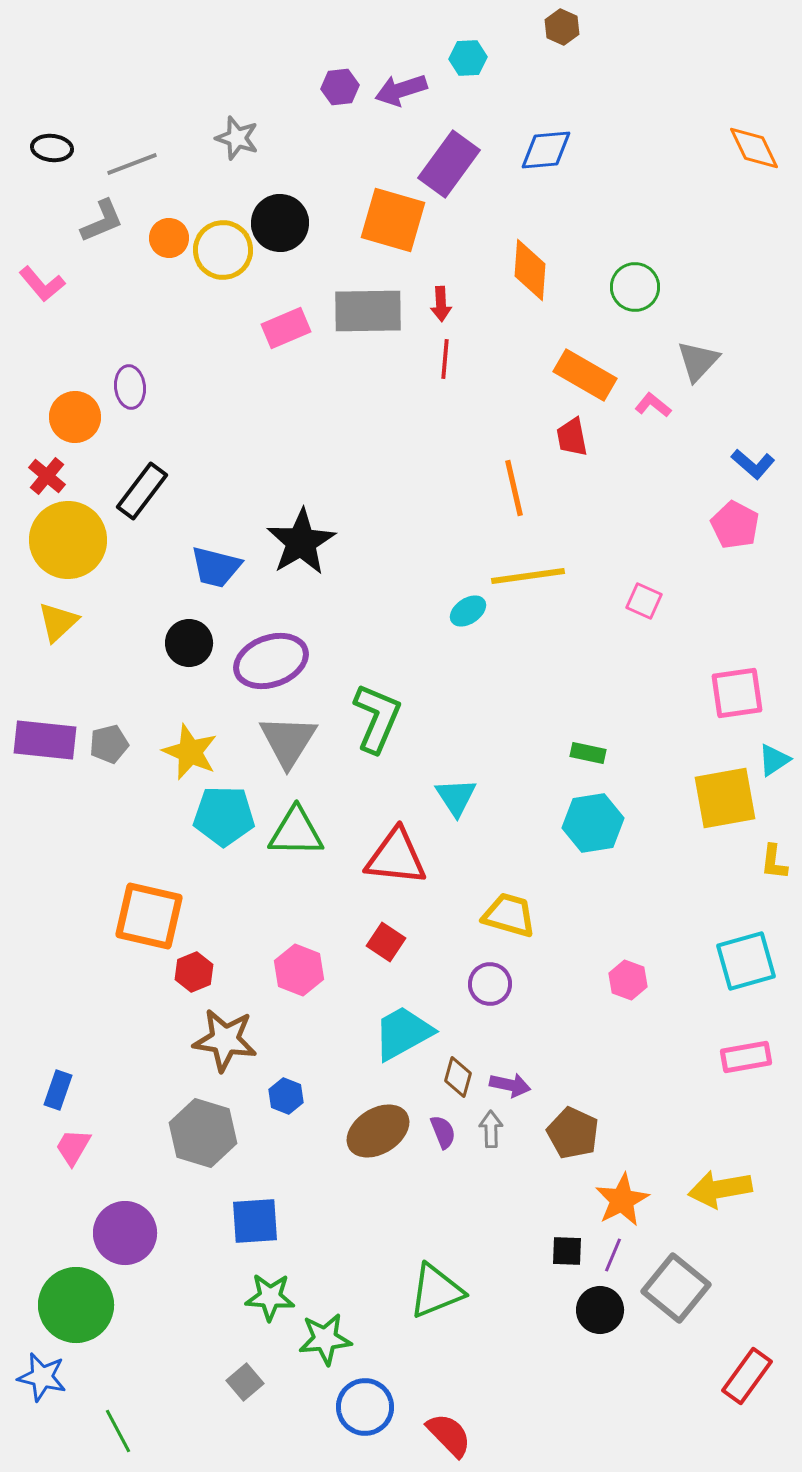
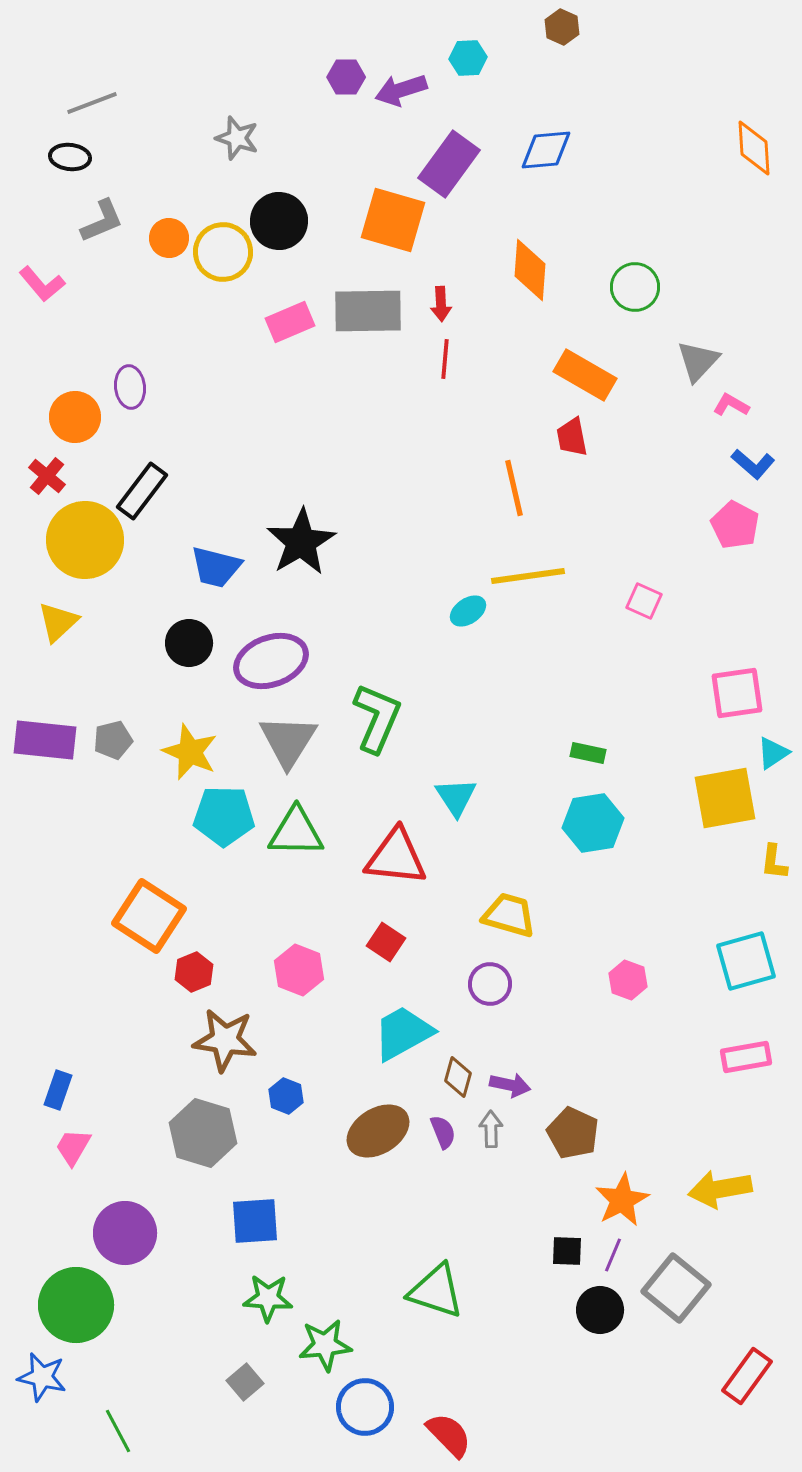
purple hexagon at (340, 87): moved 6 px right, 10 px up; rotated 6 degrees clockwise
black ellipse at (52, 148): moved 18 px right, 9 px down
orange diamond at (754, 148): rotated 22 degrees clockwise
gray line at (132, 164): moved 40 px left, 61 px up
black circle at (280, 223): moved 1 px left, 2 px up
yellow circle at (223, 250): moved 2 px down
pink rectangle at (286, 328): moved 4 px right, 6 px up
pink L-shape at (653, 405): moved 78 px right; rotated 9 degrees counterclockwise
yellow circle at (68, 540): moved 17 px right
gray pentagon at (109, 744): moved 4 px right, 4 px up
cyan triangle at (774, 760): moved 1 px left, 7 px up
orange square at (149, 916): rotated 20 degrees clockwise
green triangle at (436, 1291): rotated 40 degrees clockwise
green star at (270, 1297): moved 2 px left, 1 px down
green star at (325, 1339): moved 6 px down
